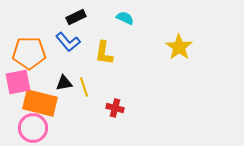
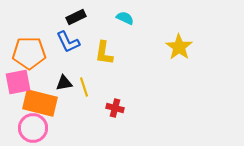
blue L-shape: rotated 15 degrees clockwise
